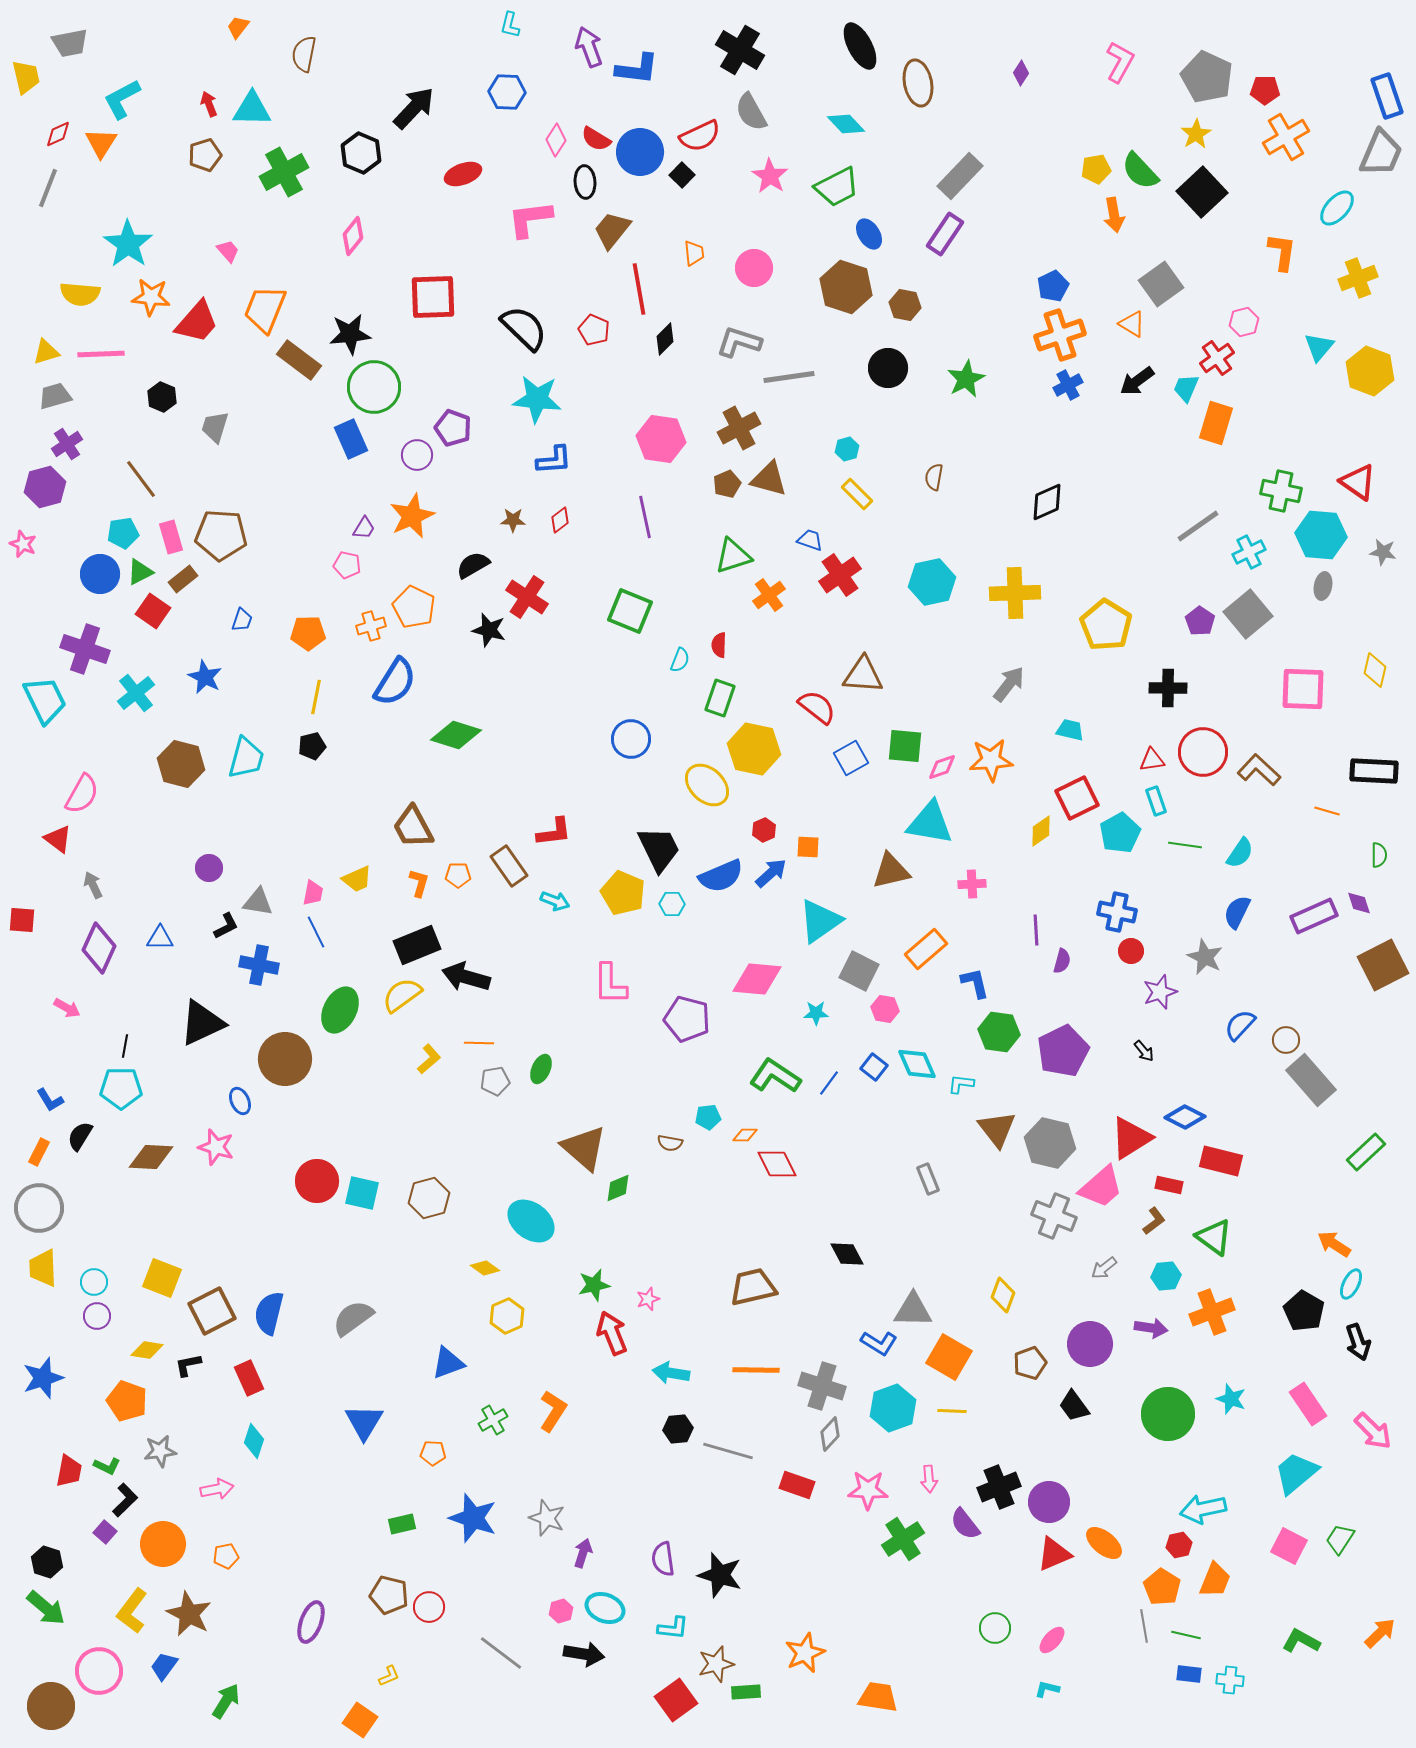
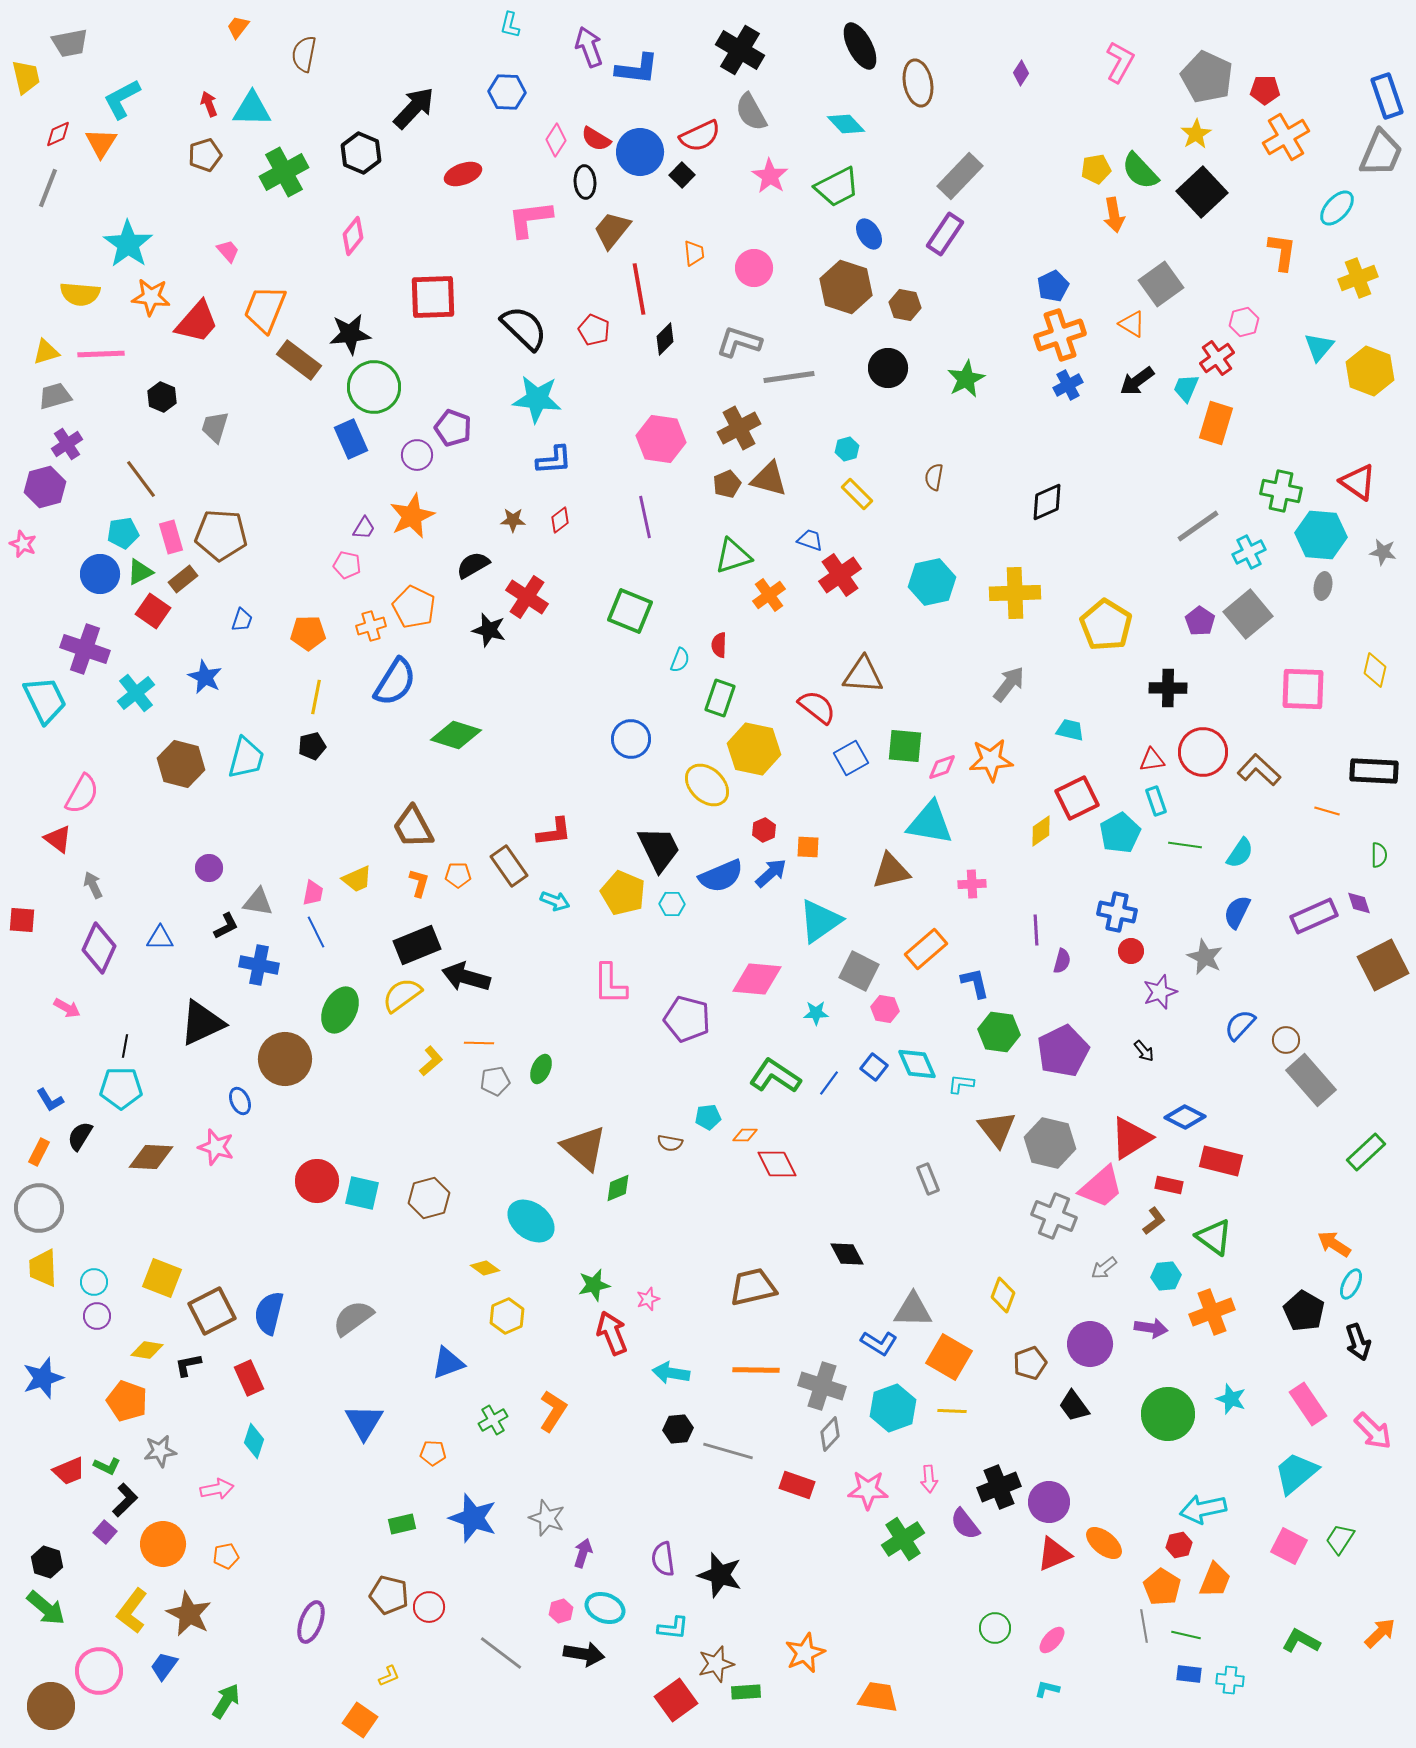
yellow L-shape at (429, 1059): moved 2 px right, 2 px down
red trapezoid at (69, 1471): rotated 56 degrees clockwise
